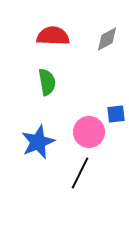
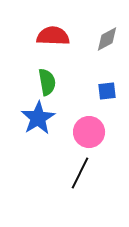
blue square: moved 9 px left, 23 px up
blue star: moved 24 px up; rotated 8 degrees counterclockwise
